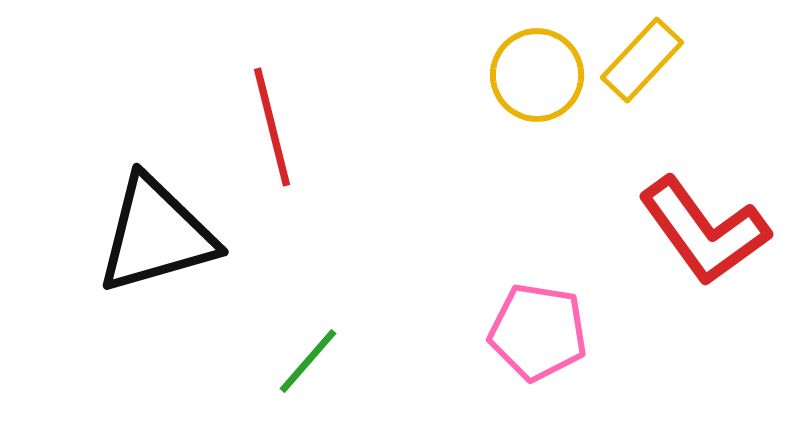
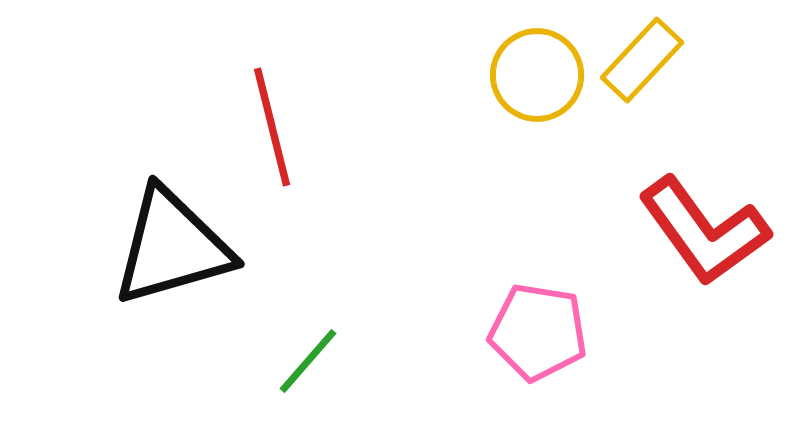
black triangle: moved 16 px right, 12 px down
